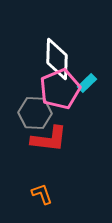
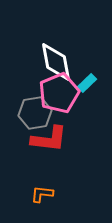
white diamond: moved 1 px left, 3 px down; rotated 12 degrees counterclockwise
pink pentagon: moved 1 px left, 4 px down
gray hexagon: rotated 12 degrees counterclockwise
orange L-shape: rotated 65 degrees counterclockwise
